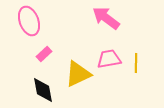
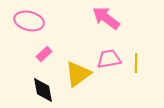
pink ellipse: rotated 56 degrees counterclockwise
yellow triangle: rotated 12 degrees counterclockwise
